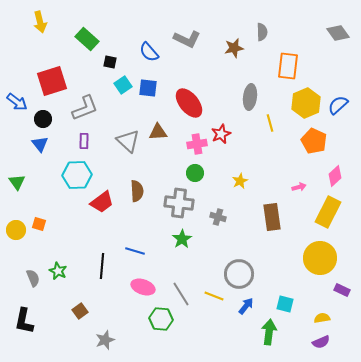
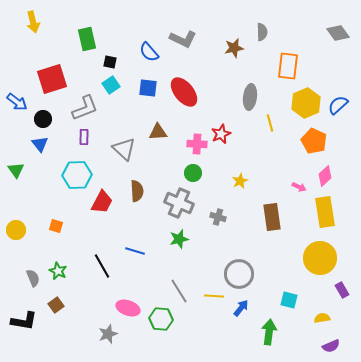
yellow arrow at (40, 22): moved 7 px left
green rectangle at (87, 39): rotated 35 degrees clockwise
gray L-shape at (187, 39): moved 4 px left
red square at (52, 81): moved 2 px up
cyan square at (123, 85): moved 12 px left
red ellipse at (189, 103): moved 5 px left, 11 px up
purple rectangle at (84, 141): moved 4 px up
gray triangle at (128, 141): moved 4 px left, 8 px down
pink cross at (197, 144): rotated 12 degrees clockwise
green circle at (195, 173): moved 2 px left
pink diamond at (335, 176): moved 10 px left
green triangle at (17, 182): moved 1 px left, 12 px up
pink arrow at (299, 187): rotated 40 degrees clockwise
red trapezoid at (102, 202): rotated 25 degrees counterclockwise
gray cross at (179, 203): rotated 16 degrees clockwise
yellow rectangle at (328, 212): moved 3 px left; rotated 36 degrees counterclockwise
orange square at (39, 224): moved 17 px right, 2 px down
green star at (182, 239): moved 3 px left; rotated 18 degrees clockwise
black line at (102, 266): rotated 35 degrees counterclockwise
pink ellipse at (143, 287): moved 15 px left, 21 px down
purple rectangle at (342, 290): rotated 35 degrees clockwise
gray line at (181, 294): moved 2 px left, 3 px up
yellow line at (214, 296): rotated 18 degrees counterclockwise
cyan square at (285, 304): moved 4 px right, 4 px up
blue arrow at (246, 306): moved 5 px left, 2 px down
brown square at (80, 311): moved 24 px left, 6 px up
black L-shape at (24, 321): rotated 92 degrees counterclockwise
gray star at (105, 340): moved 3 px right, 6 px up
purple semicircle at (321, 342): moved 10 px right, 4 px down
